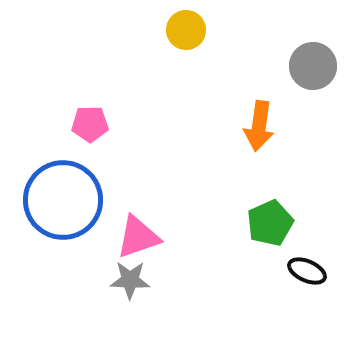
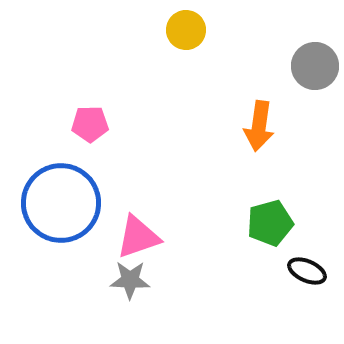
gray circle: moved 2 px right
blue circle: moved 2 px left, 3 px down
green pentagon: rotated 9 degrees clockwise
